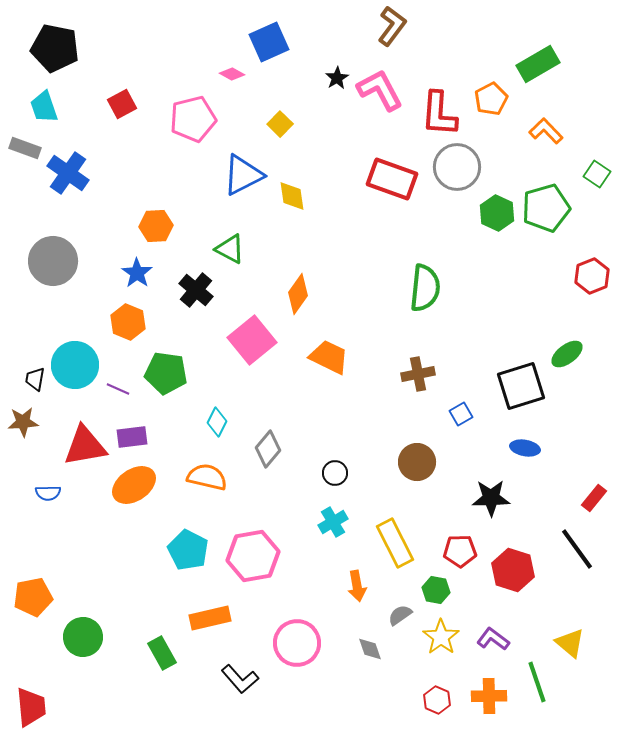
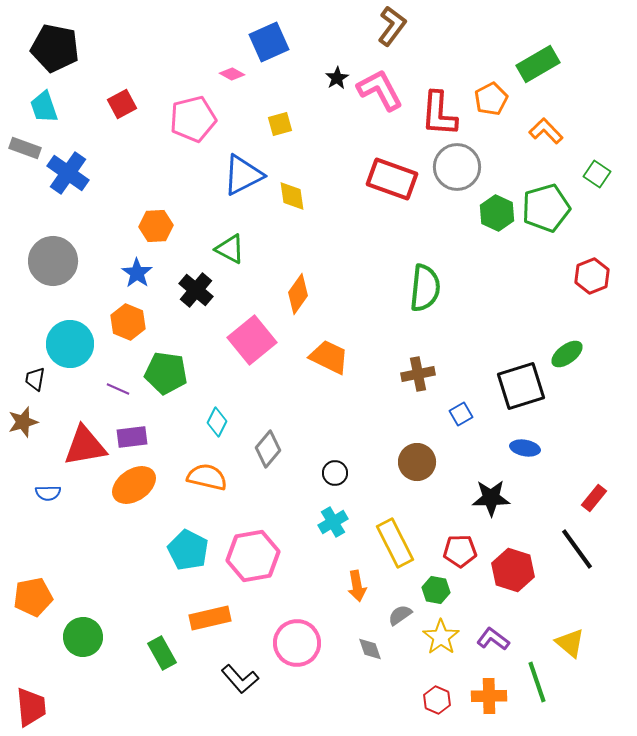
yellow square at (280, 124): rotated 30 degrees clockwise
cyan circle at (75, 365): moved 5 px left, 21 px up
brown star at (23, 422): rotated 12 degrees counterclockwise
